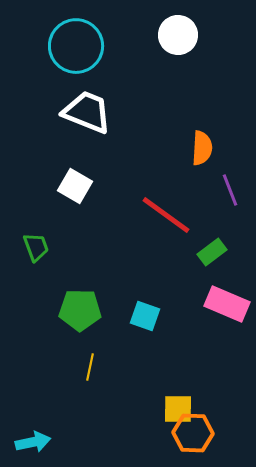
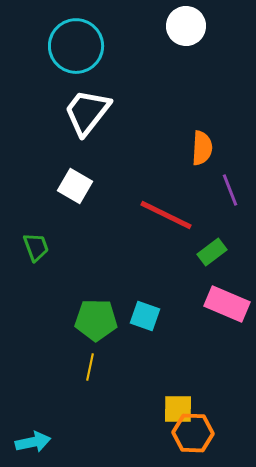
white circle: moved 8 px right, 9 px up
white trapezoid: rotated 74 degrees counterclockwise
red line: rotated 10 degrees counterclockwise
green pentagon: moved 16 px right, 10 px down
